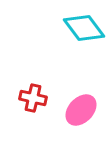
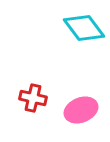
pink ellipse: rotated 24 degrees clockwise
